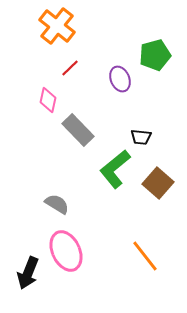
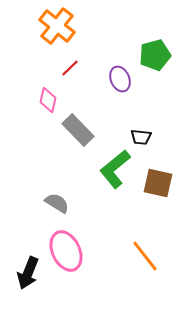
brown square: rotated 28 degrees counterclockwise
gray semicircle: moved 1 px up
